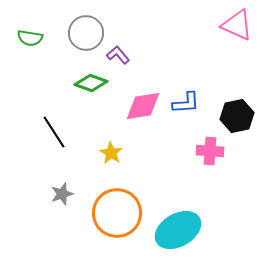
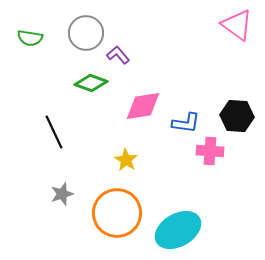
pink triangle: rotated 12 degrees clockwise
blue L-shape: moved 20 px down; rotated 12 degrees clockwise
black hexagon: rotated 16 degrees clockwise
black line: rotated 8 degrees clockwise
yellow star: moved 15 px right, 7 px down
